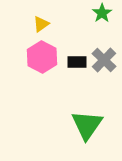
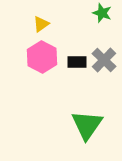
green star: rotated 18 degrees counterclockwise
